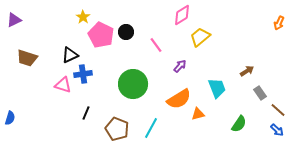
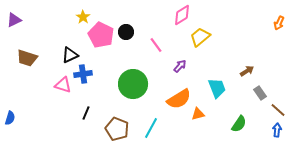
blue arrow: rotated 128 degrees counterclockwise
